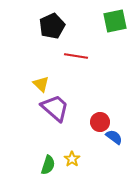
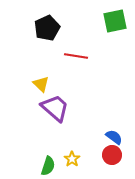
black pentagon: moved 5 px left, 2 px down
red circle: moved 12 px right, 33 px down
green semicircle: moved 1 px down
